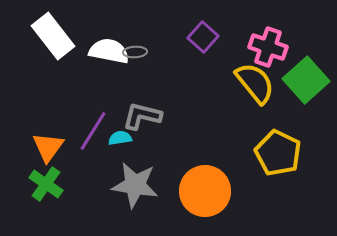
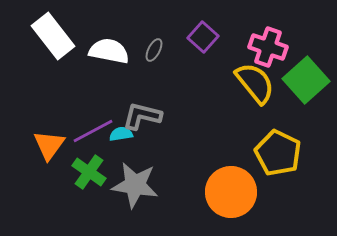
gray ellipse: moved 19 px right, 2 px up; rotated 60 degrees counterclockwise
purple line: rotated 30 degrees clockwise
cyan semicircle: moved 1 px right, 4 px up
orange triangle: moved 1 px right, 2 px up
green cross: moved 43 px right, 12 px up
orange circle: moved 26 px right, 1 px down
